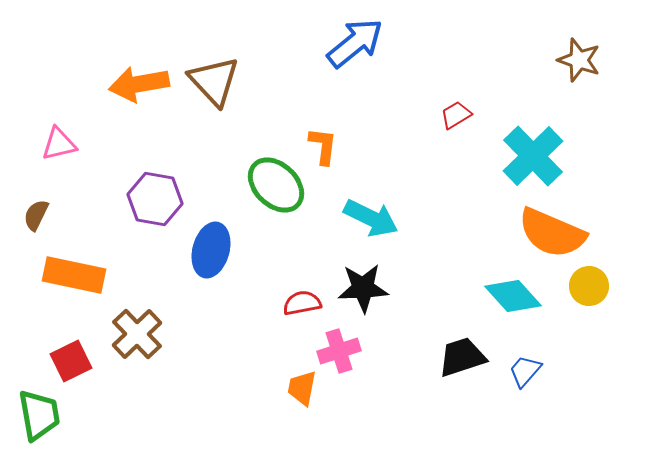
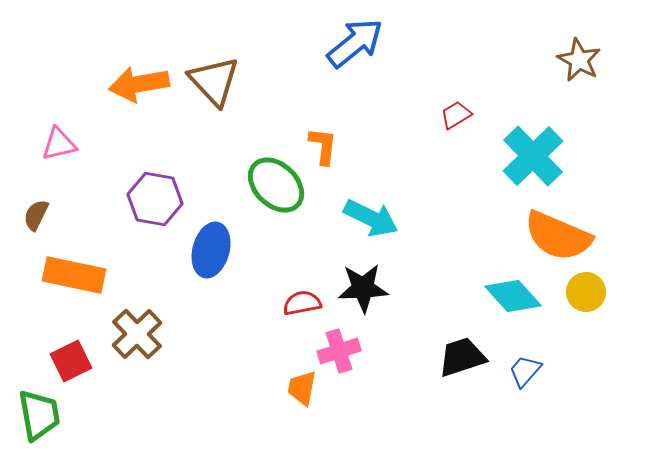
brown star: rotated 9 degrees clockwise
orange semicircle: moved 6 px right, 3 px down
yellow circle: moved 3 px left, 6 px down
